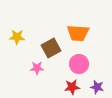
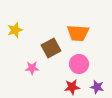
yellow star: moved 2 px left, 7 px up; rotated 21 degrees counterclockwise
pink star: moved 5 px left
